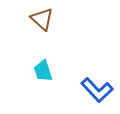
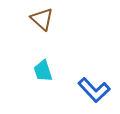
blue L-shape: moved 3 px left
